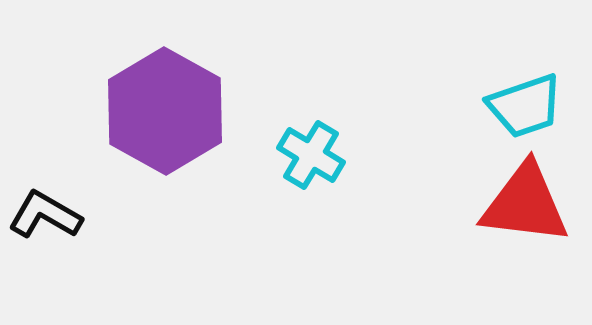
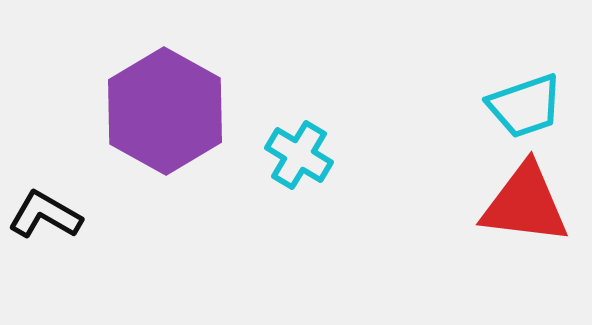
cyan cross: moved 12 px left
